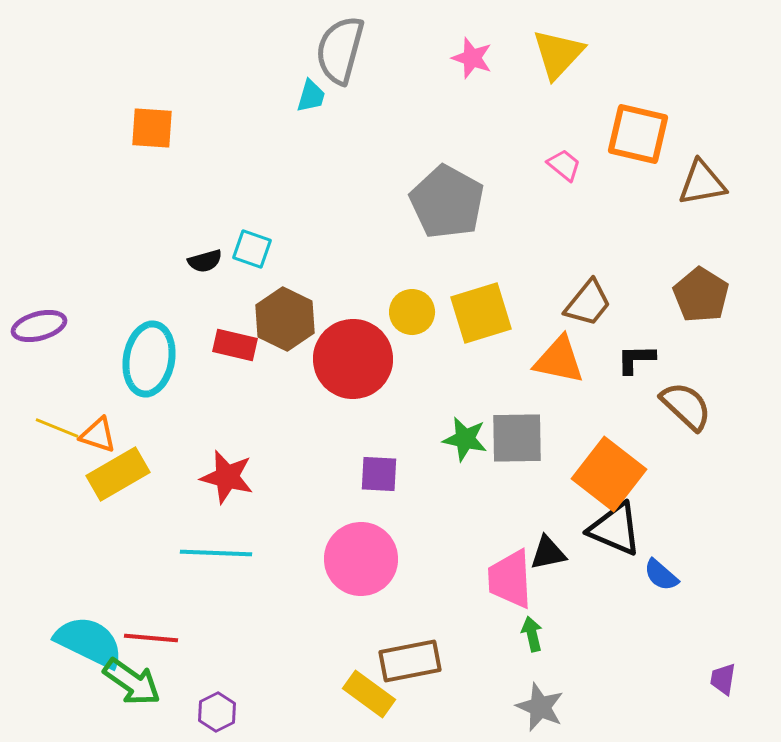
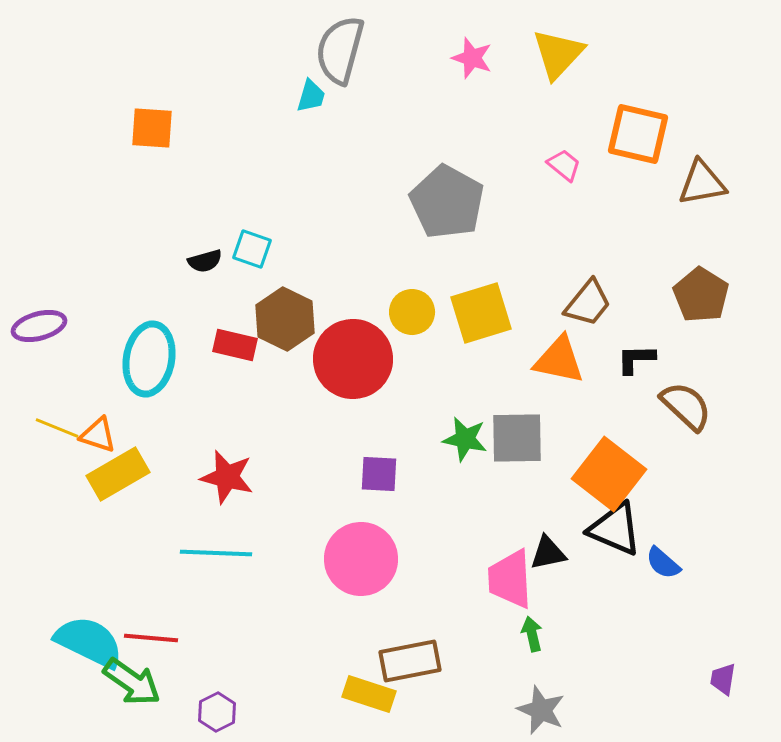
blue semicircle at (661, 575): moved 2 px right, 12 px up
yellow rectangle at (369, 694): rotated 18 degrees counterclockwise
gray star at (540, 707): moved 1 px right, 3 px down
